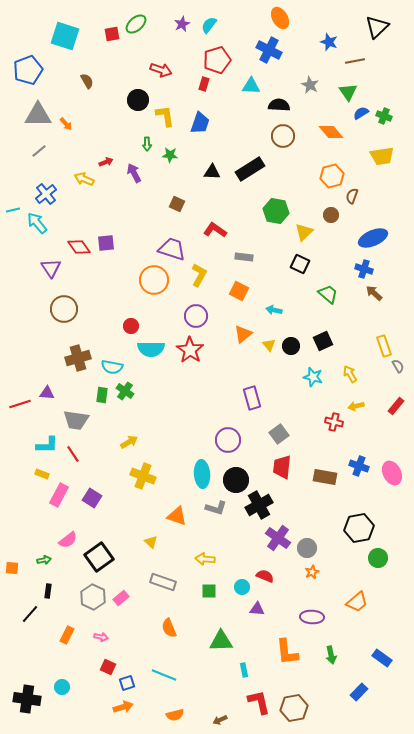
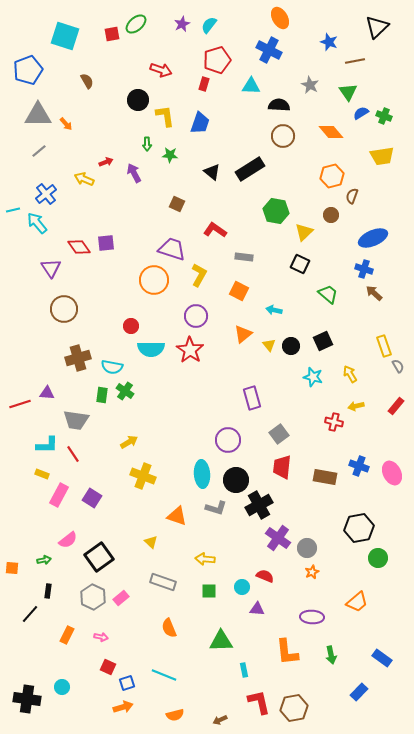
black triangle at (212, 172): rotated 36 degrees clockwise
